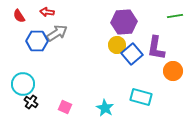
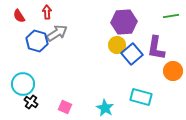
red arrow: rotated 80 degrees clockwise
green line: moved 4 px left
blue hexagon: rotated 15 degrees clockwise
